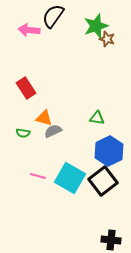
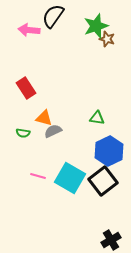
black cross: rotated 36 degrees counterclockwise
